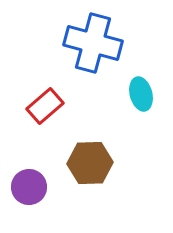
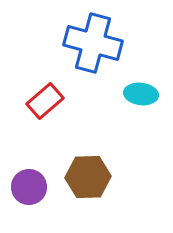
cyan ellipse: rotated 68 degrees counterclockwise
red rectangle: moved 5 px up
brown hexagon: moved 2 px left, 14 px down
